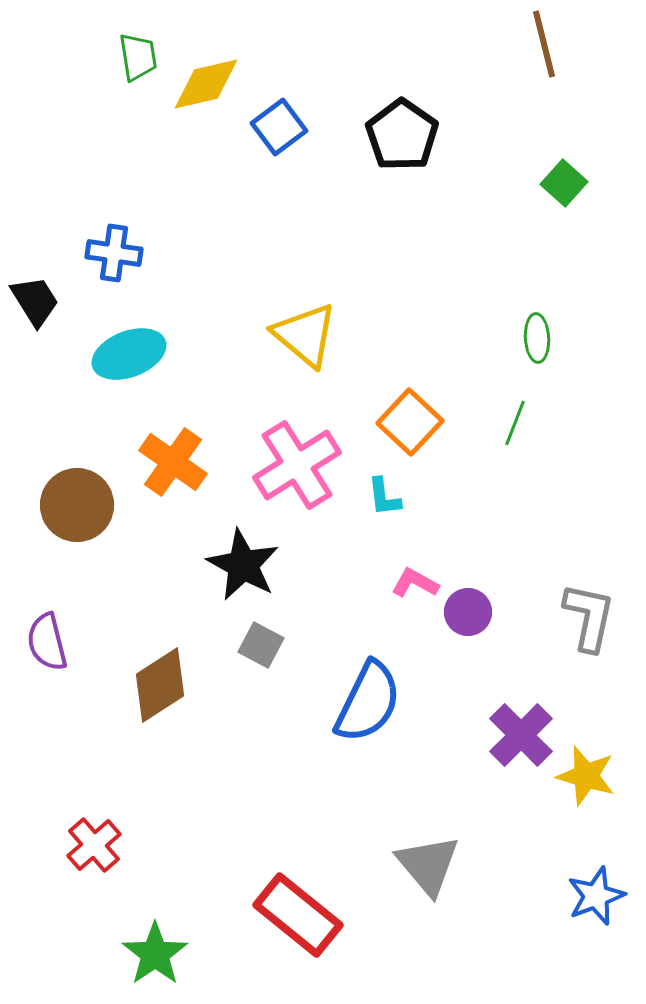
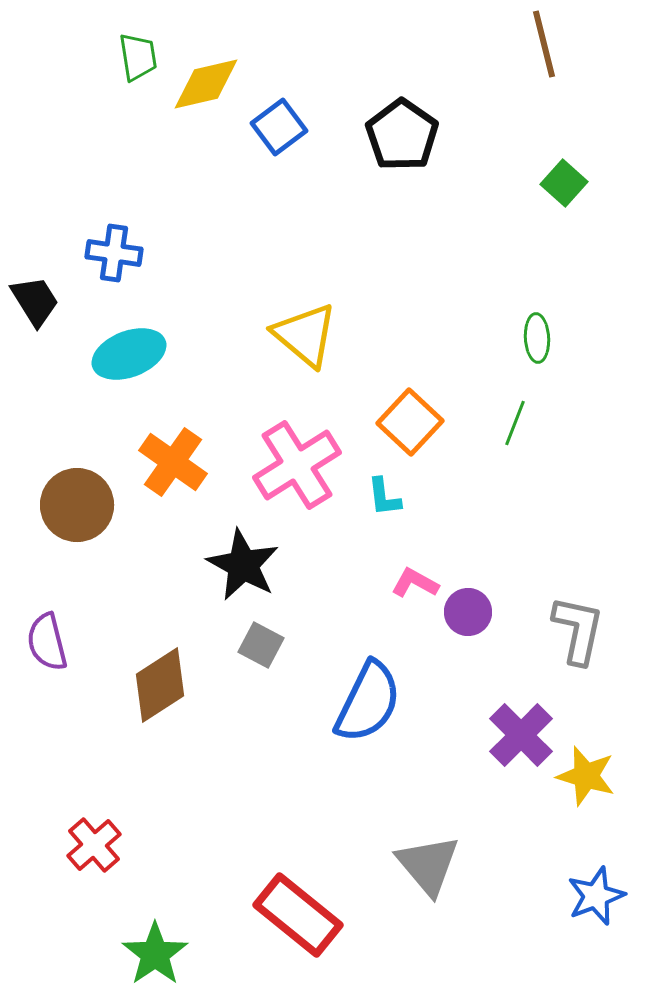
gray L-shape: moved 11 px left, 13 px down
